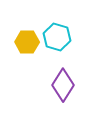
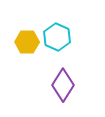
cyan hexagon: rotated 8 degrees clockwise
